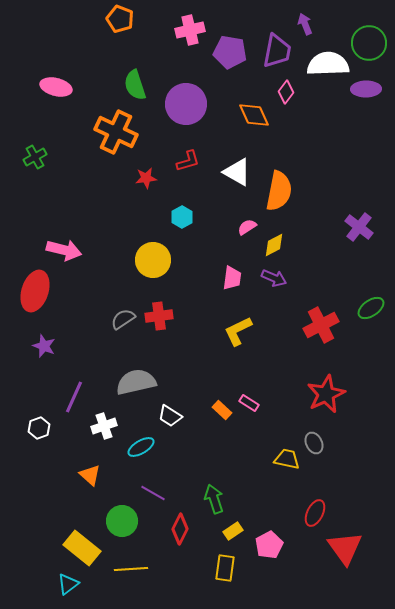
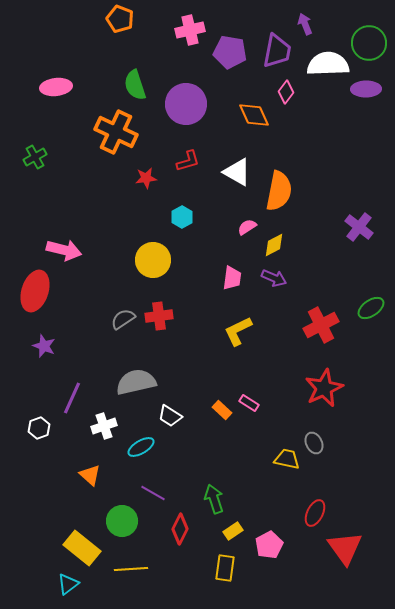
pink ellipse at (56, 87): rotated 20 degrees counterclockwise
red star at (326, 394): moved 2 px left, 6 px up
purple line at (74, 397): moved 2 px left, 1 px down
